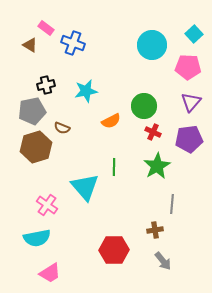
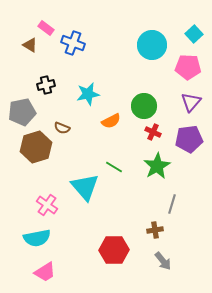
cyan star: moved 2 px right, 3 px down
gray pentagon: moved 10 px left, 1 px down
green line: rotated 60 degrees counterclockwise
gray line: rotated 12 degrees clockwise
pink trapezoid: moved 5 px left, 1 px up
